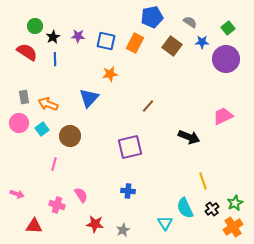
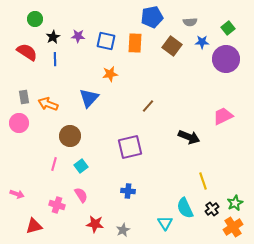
gray semicircle: rotated 144 degrees clockwise
green circle: moved 7 px up
orange rectangle: rotated 24 degrees counterclockwise
cyan square: moved 39 px right, 37 px down
red triangle: rotated 18 degrees counterclockwise
